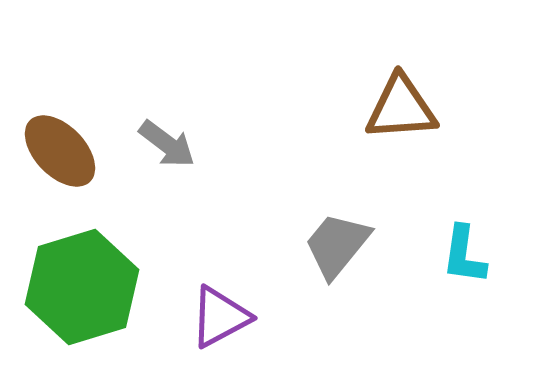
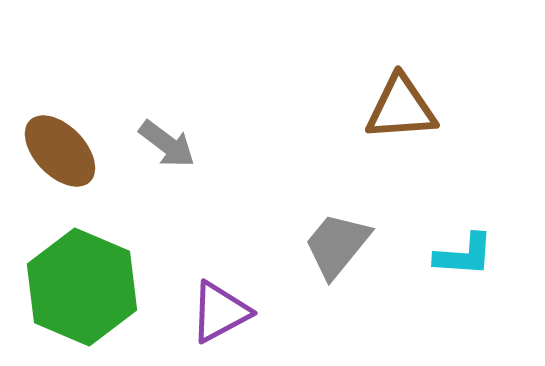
cyan L-shape: rotated 94 degrees counterclockwise
green hexagon: rotated 20 degrees counterclockwise
purple triangle: moved 5 px up
